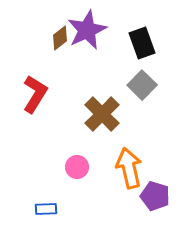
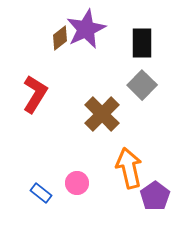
purple star: moved 1 px left, 1 px up
black rectangle: rotated 20 degrees clockwise
pink circle: moved 16 px down
purple pentagon: rotated 20 degrees clockwise
blue rectangle: moved 5 px left, 16 px up; rotated 40 degrees clockwise
